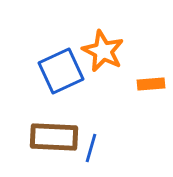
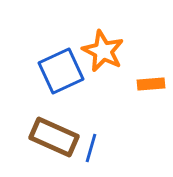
brown rectangle: rotated 21 degrees clockwise
